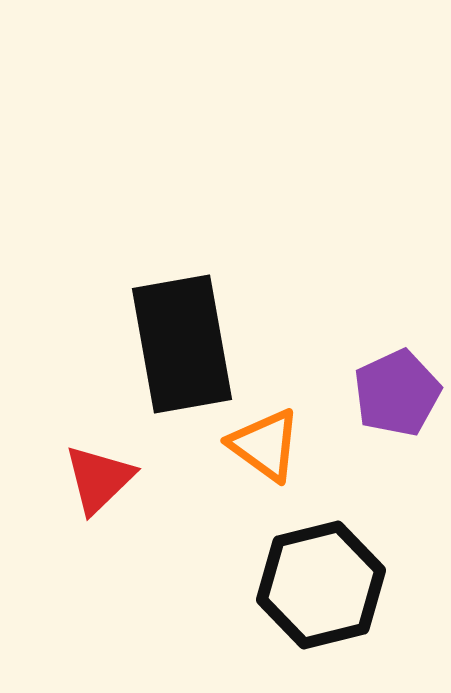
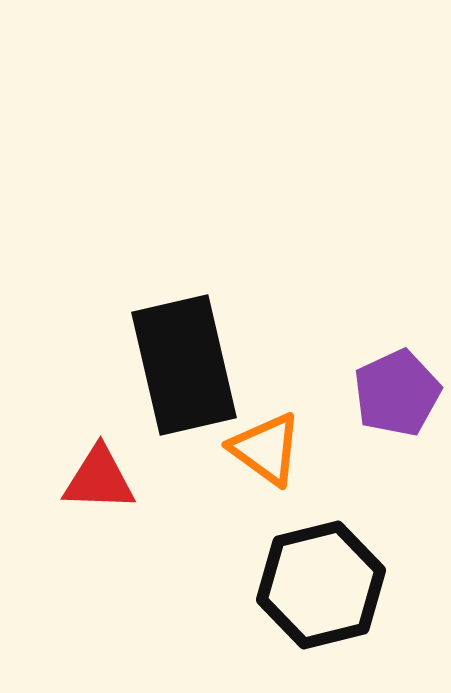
black rectangle: moved 2 px right, 21 px down; rotated 3 degrees counterclockwise
orange triangle: moved 1 px right, 4 px down
red triangle: rotated 46 degrees clockwise
